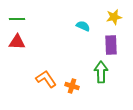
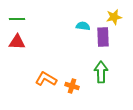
cyan semicircle: rotated 16 degrees counterclockwise
purple rectangle: moved 8 px left, 8 px up
orange L-shape: rotated 25 degrees counterclockwise
